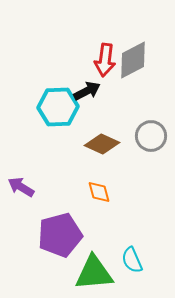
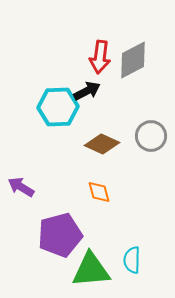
red arrow: moved 5 px left, 3 px up
cyan semicircle: rotated 24 degrees clockwise
green triangle: moved 3 px left, 3 px up
